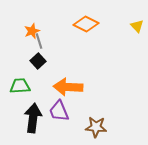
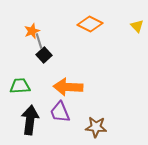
orange diamond: moved 4 px right
black square: moved 6 px right, 6 px up
purple trapezoid: moved 1 px right, 1 px down
black arrow: moved 3 px left, 2 px down
